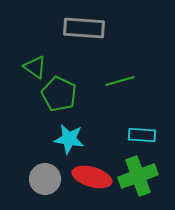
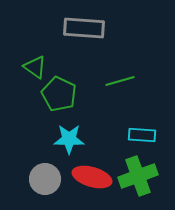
cyan star: rotated 8 degrees counterclockwise
